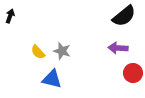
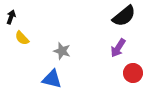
black arrow: moved 1 px right, 1 px down
purple arrow: rotated 60 degrees counterclockwise
yellow semicircle: moved 16 px left, 14 px up
